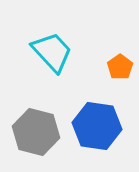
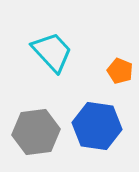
orange pentagon: moved 4 px down; rotated 15 degrees counterclockwise
gray hexagon: rotated 21 degrees counterclockwise
